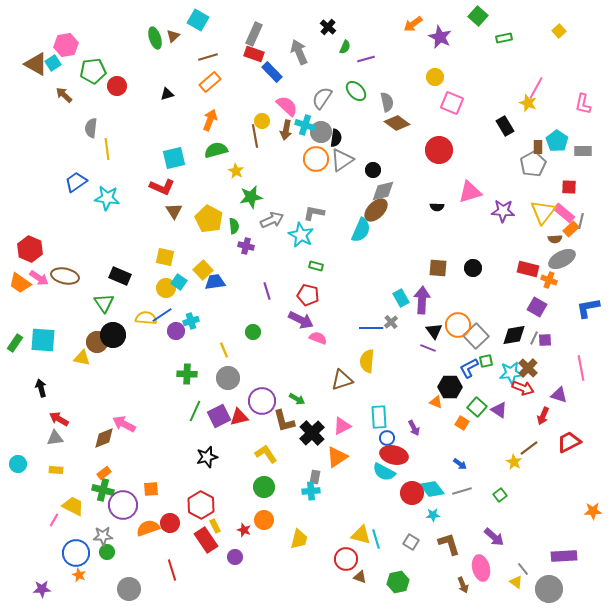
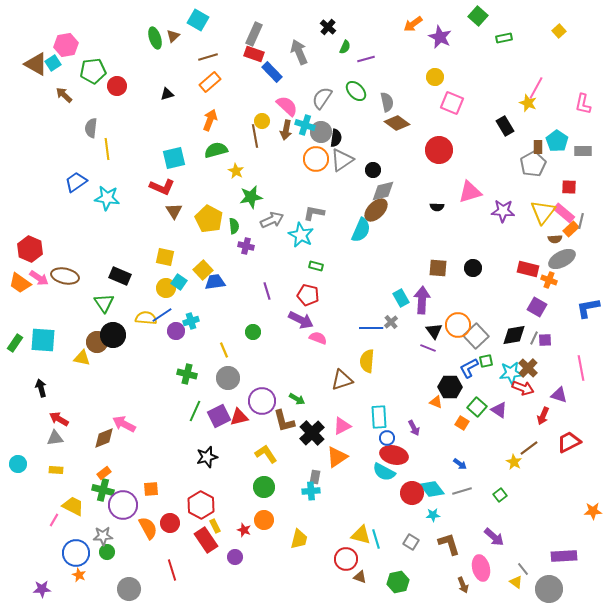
green cross at (187, 374): rotated 12 degrees clockwise
orange semicircle at (148, 528): rotated 80 degrees clockwise
